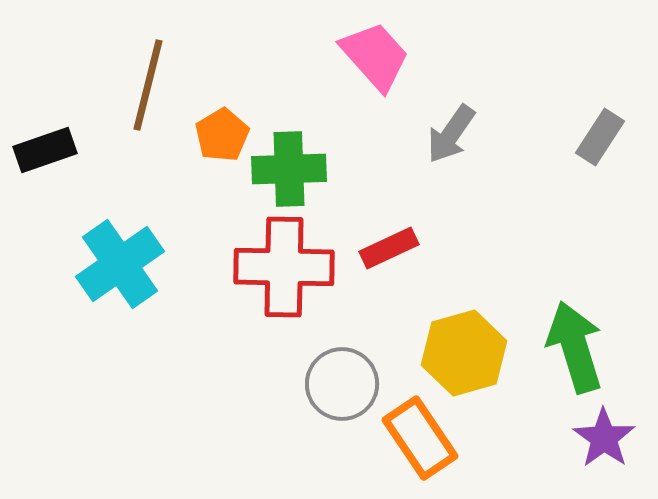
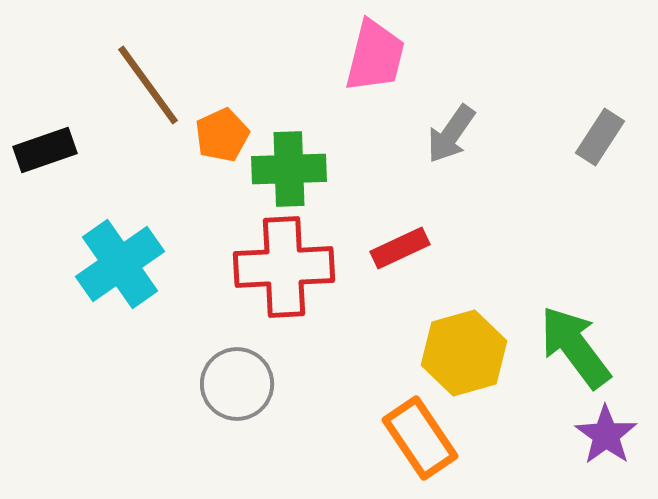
pink trapezoid: rotated 56 degrees clockwise
brown line: rotated 50 degrees counterclockwise
orange pentagon: rotated 6 degrees clockwise
red rectangle: moved 11 px right
red cross: rotated 4 degrees counterclockwise
green arrow: rotated 20 degrees counterclockwise
gray circle: moved 105 px left
purple star: moved 2 px right, 3 px up
